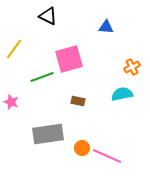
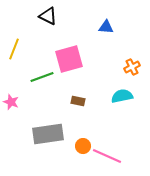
yellow line: rotated 15 degrees counterclockwise
cyan semicircle: moved 2 px down
orange circle: moved 1 px right, 2 px up
